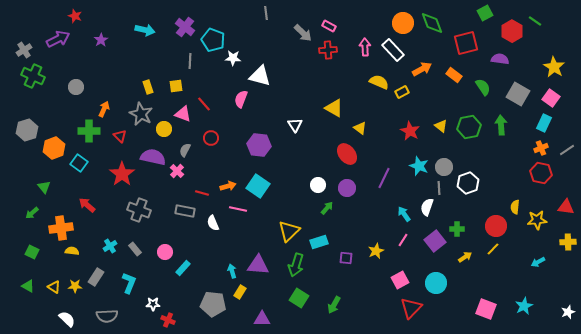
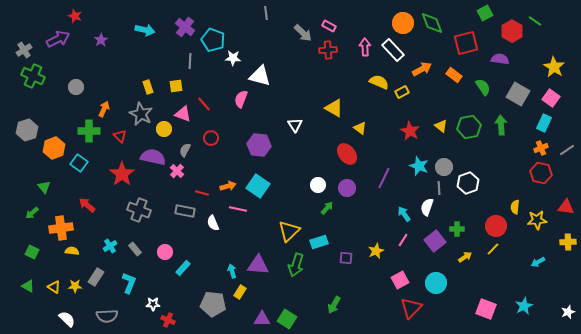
green square at (299, 298): moved 12 px left, 21 px down
